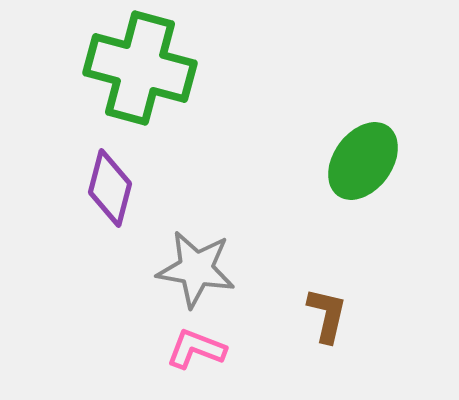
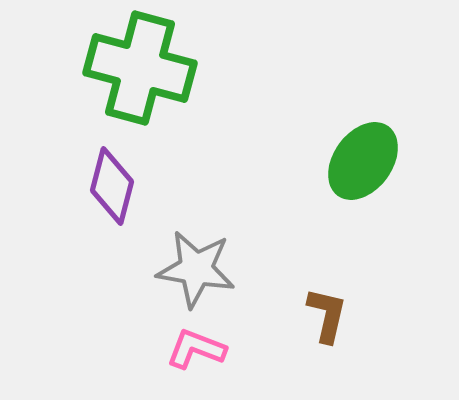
purple diamond: moved 2 px right, 2 px up
